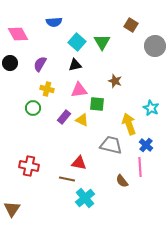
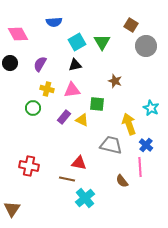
cyan square: rotated 18 degrees clockwise
gray circle: moved 9 px left
pink triangle: moved 7 px left
